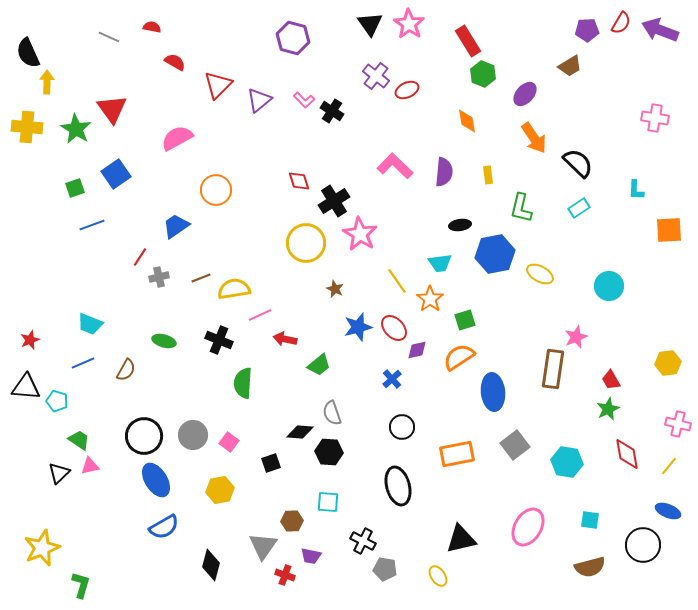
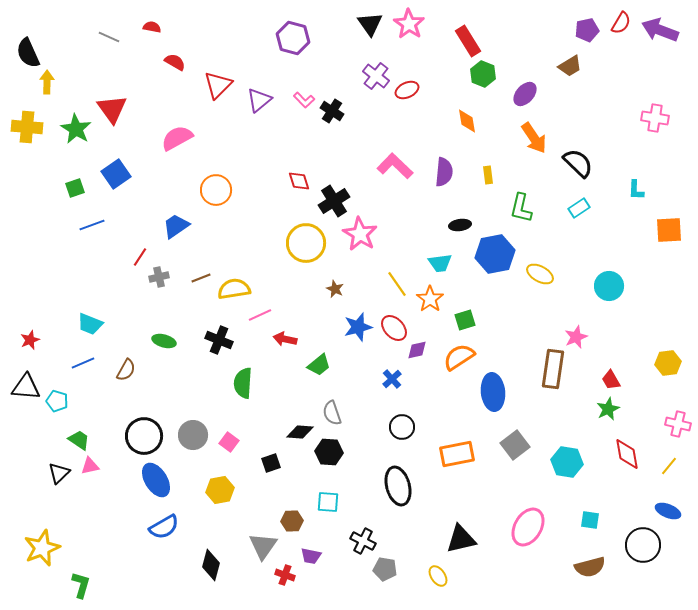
purple pentagon at (587, 30): rotated 10 degrees counterclockwise
yellow line at (397, 281): moved 3 px down
